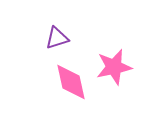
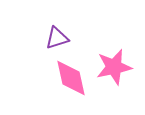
pink diamond: moved 4 px up
